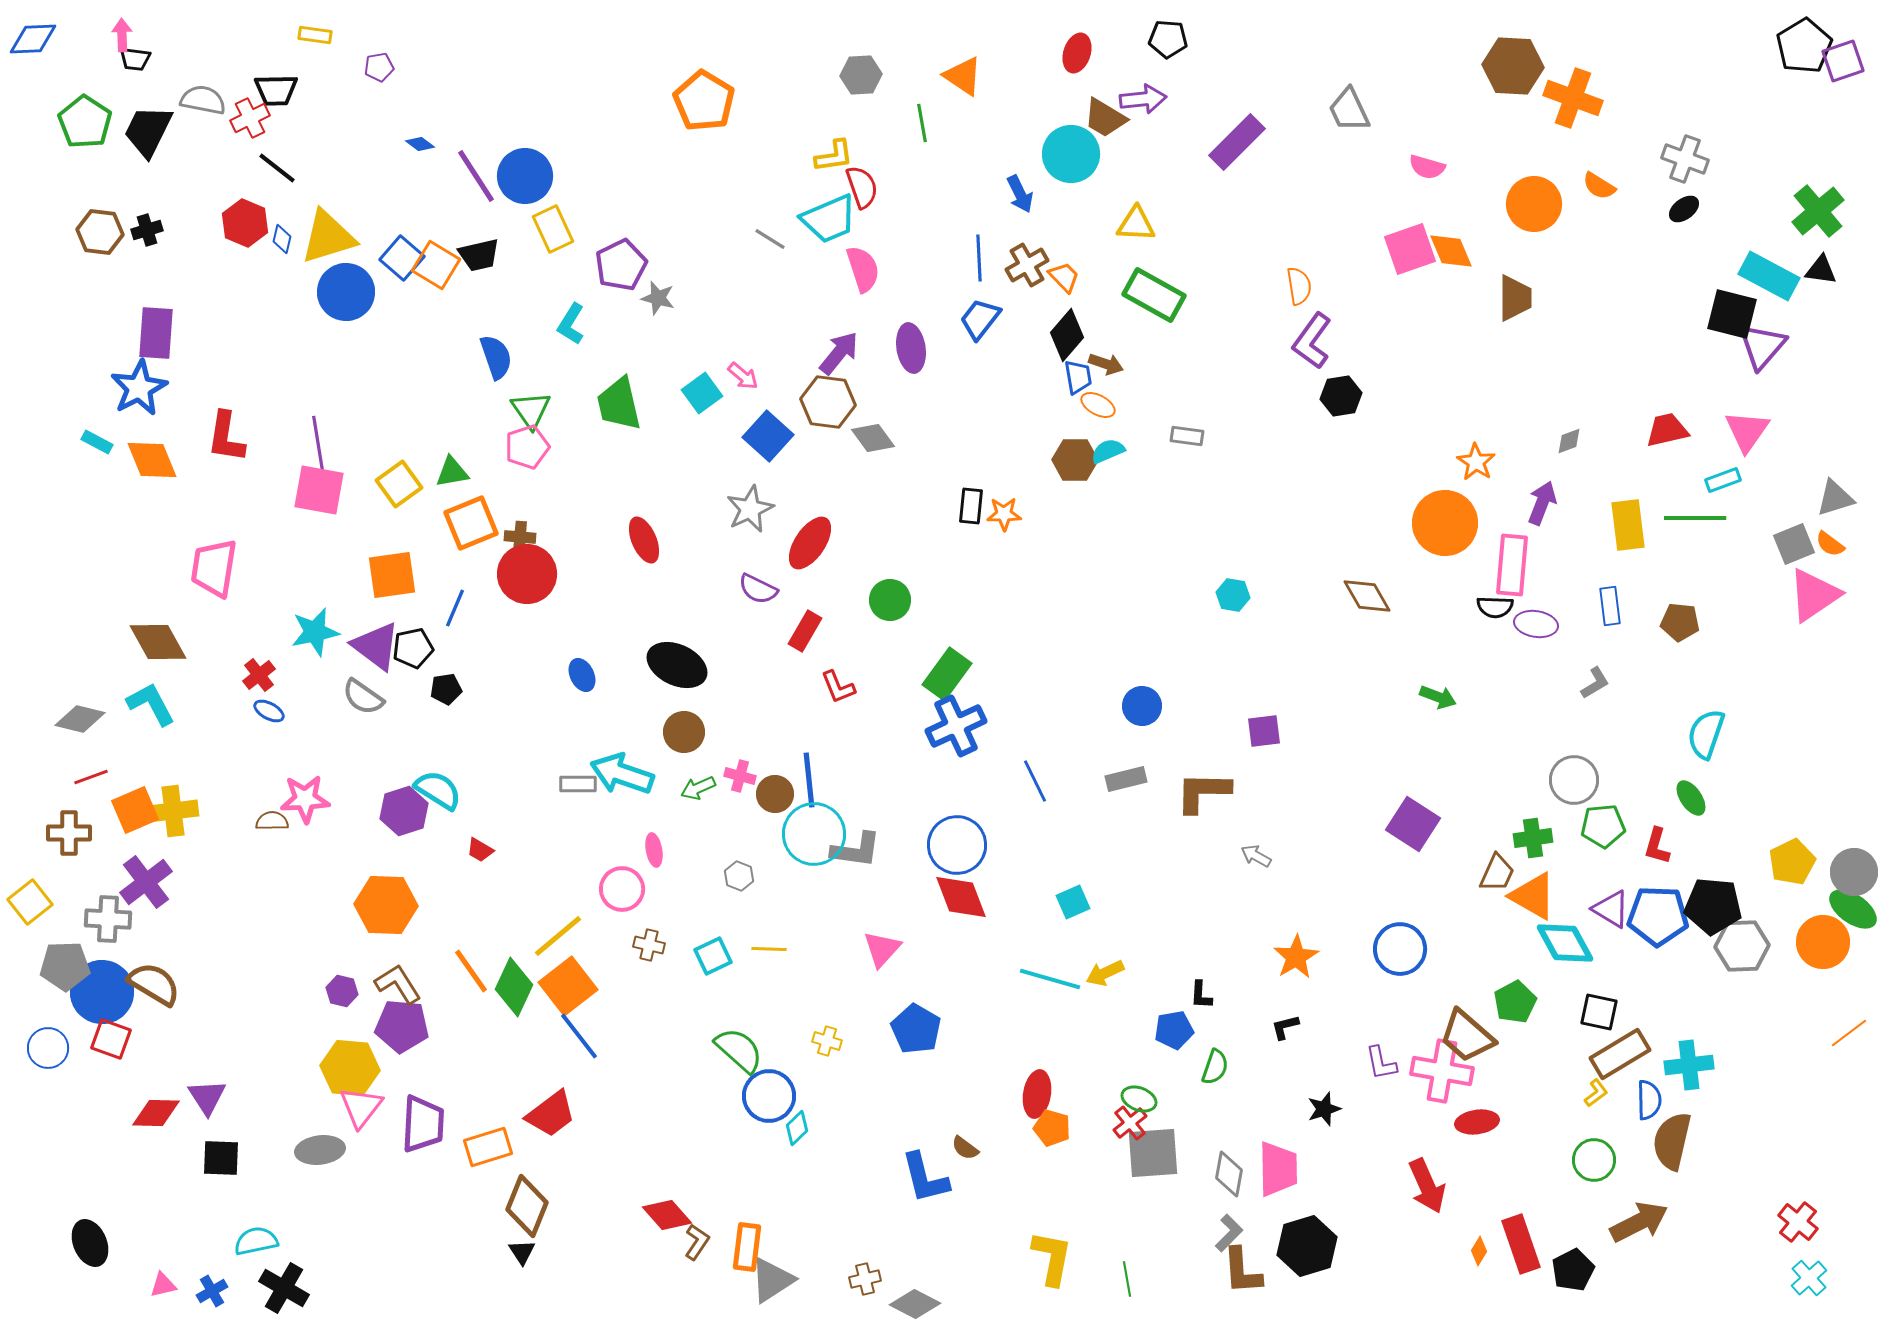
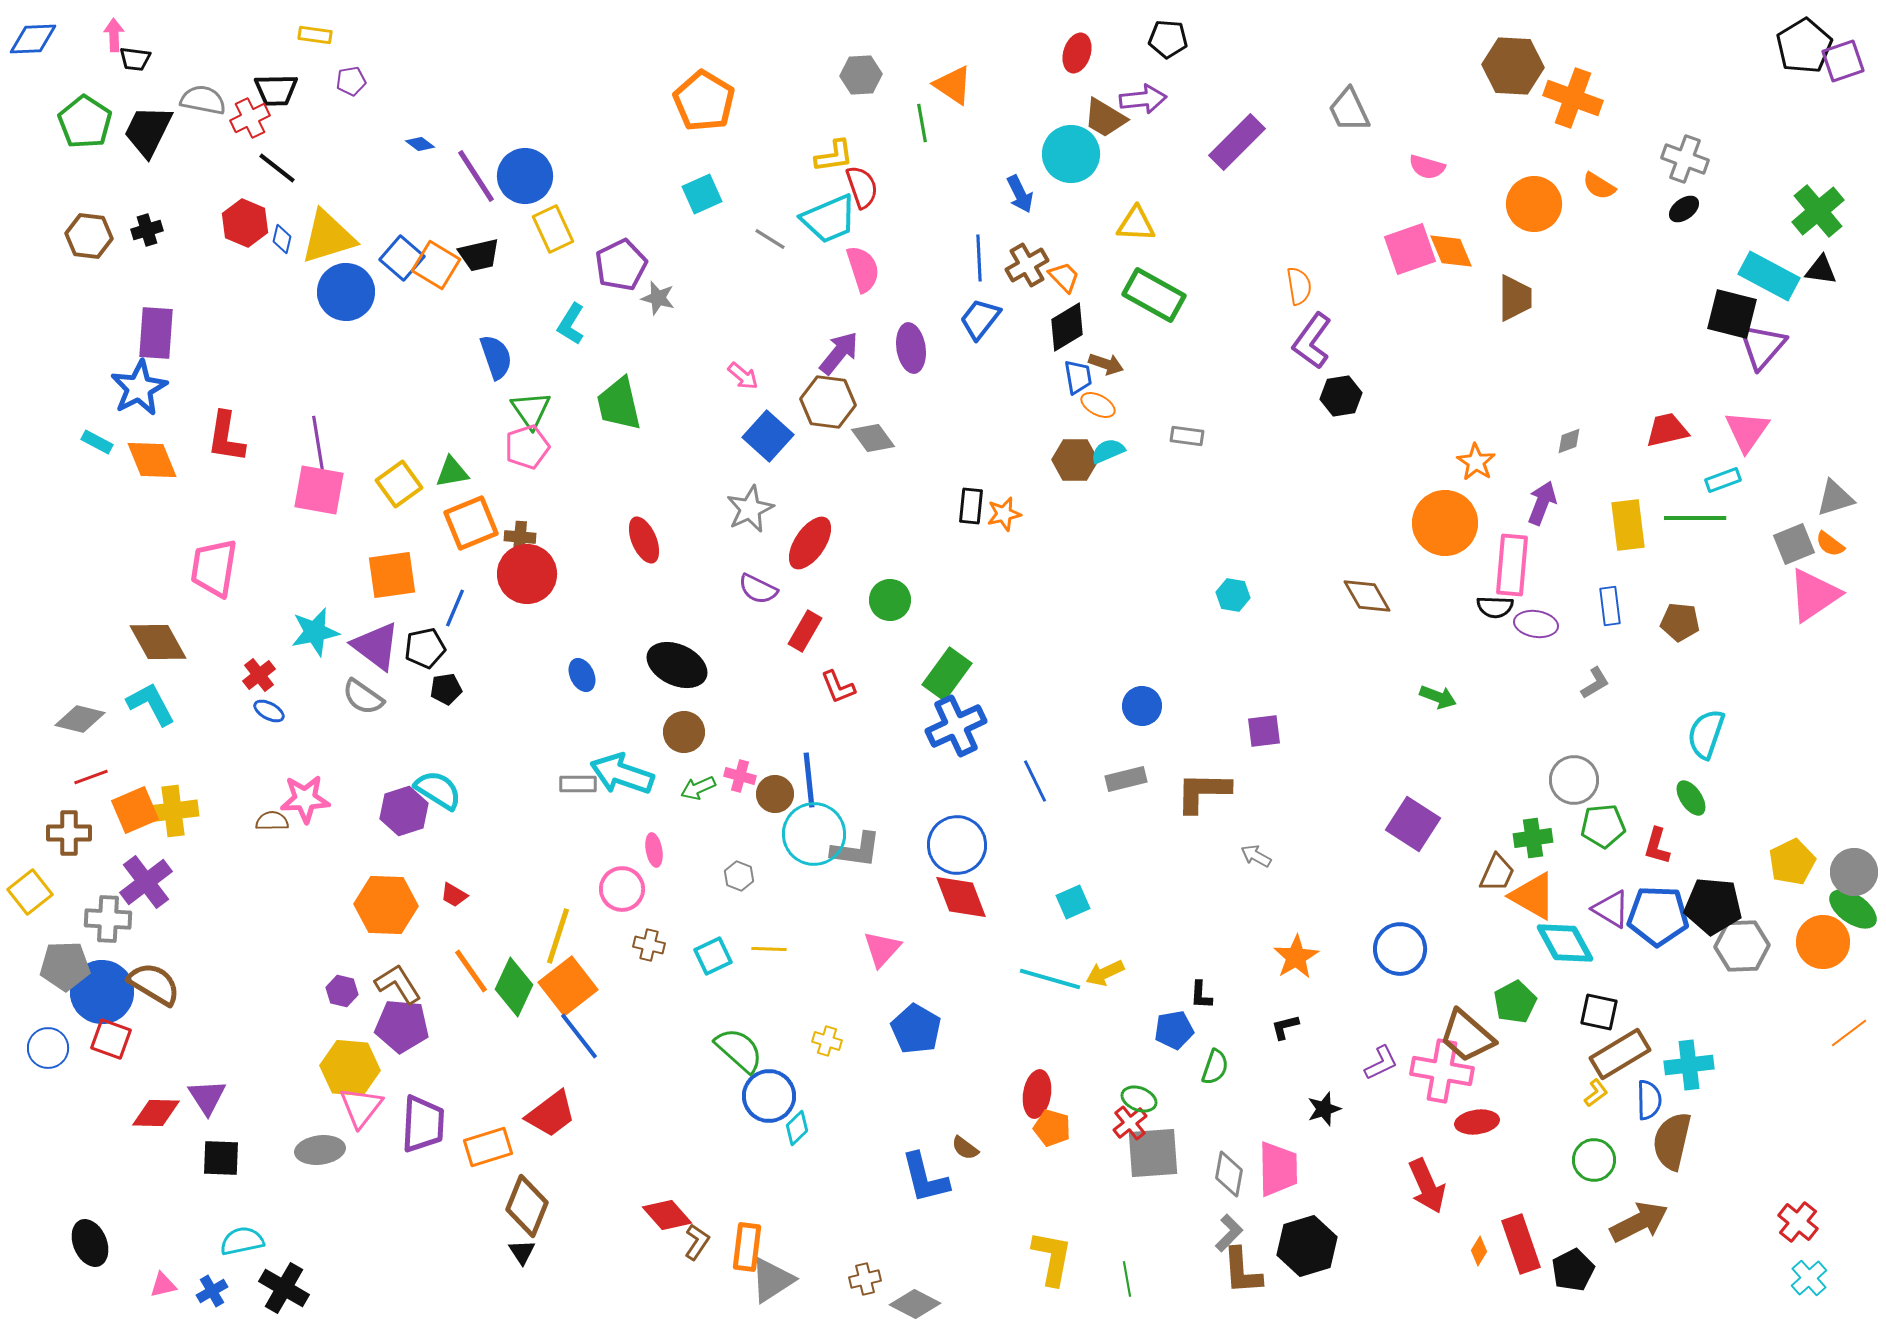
pink arrow at (122, 35): moved 8 px left
purple pentagon at (379, 67): moved 28 px left, 14 px down
orange triangle at (963, 76): moved 10 px left, 9 px down
brown hexagon at (100, 232): moved 11 px left, 4 px down
black diamond at (1067, 335): moved 8 px up; rotated 18 degrees clockwise
cyan square at (702, 393): moved 199 px up; rotated 12 degrees clockwise
orange star at (1004, 514): rotated 12 degrees counterclockwise
black pentagon at (413, 648): moved 12 px right
red trapezoid at (480, 850): moved 26 px left, 45 px down
yellow square at (30, 902): moved 10 px up
yellow line at (558, 936): rotated 32 degrees counterclockwise
purple L-shape at (1381, 1063): rotated 105 degrees counterclockwise
cyan semicircle at (256, 1241): moved 14 px left
